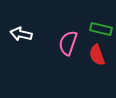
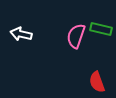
pink semicircle: moved 8 px right, 7 px up
red semicircle: moved 27 px down
